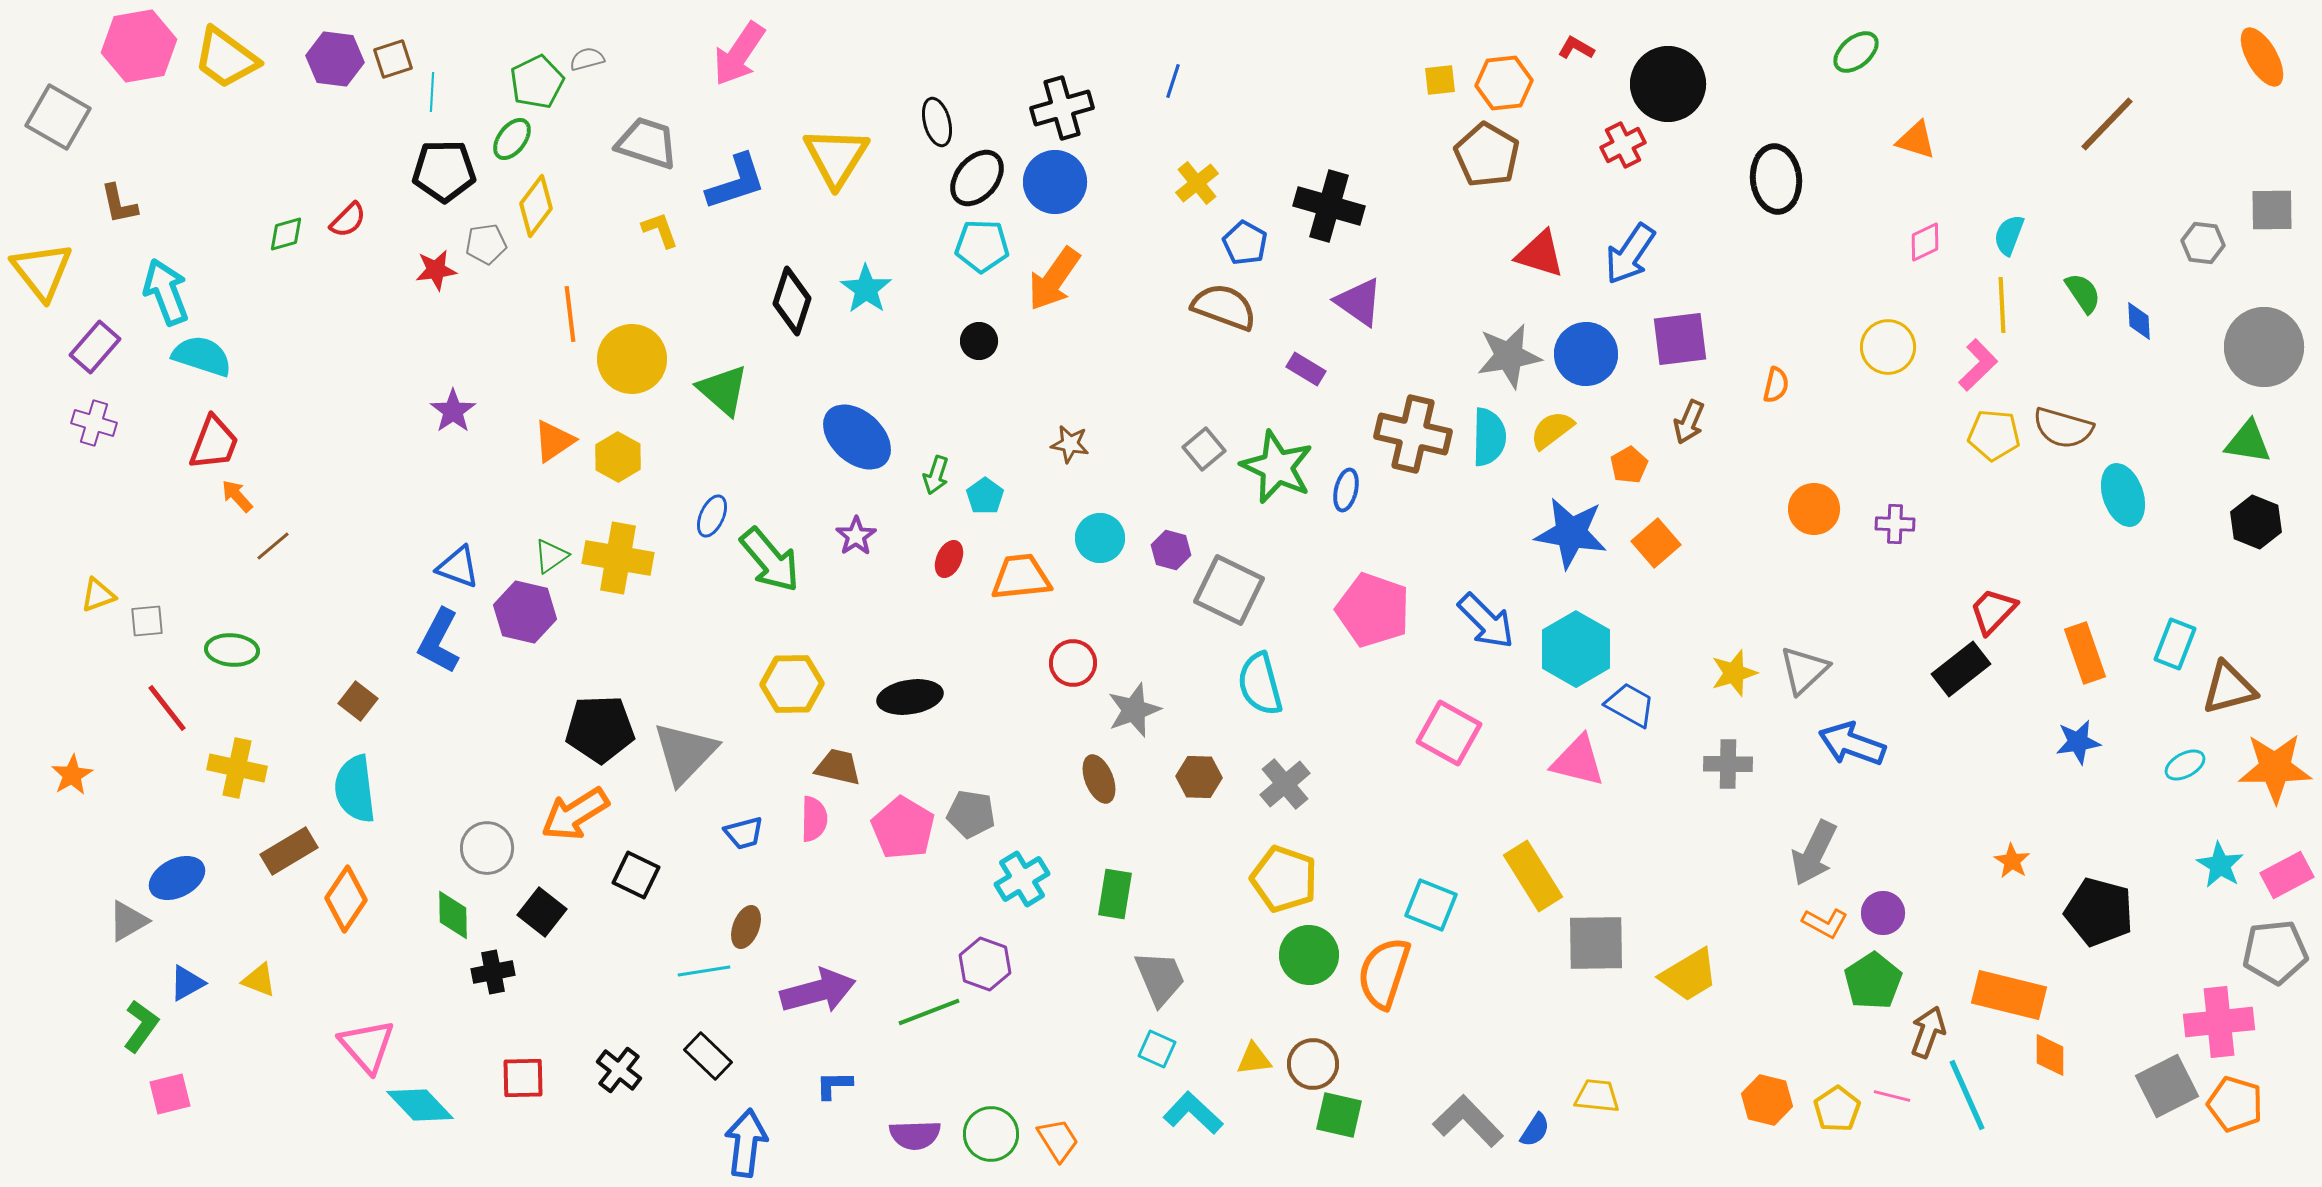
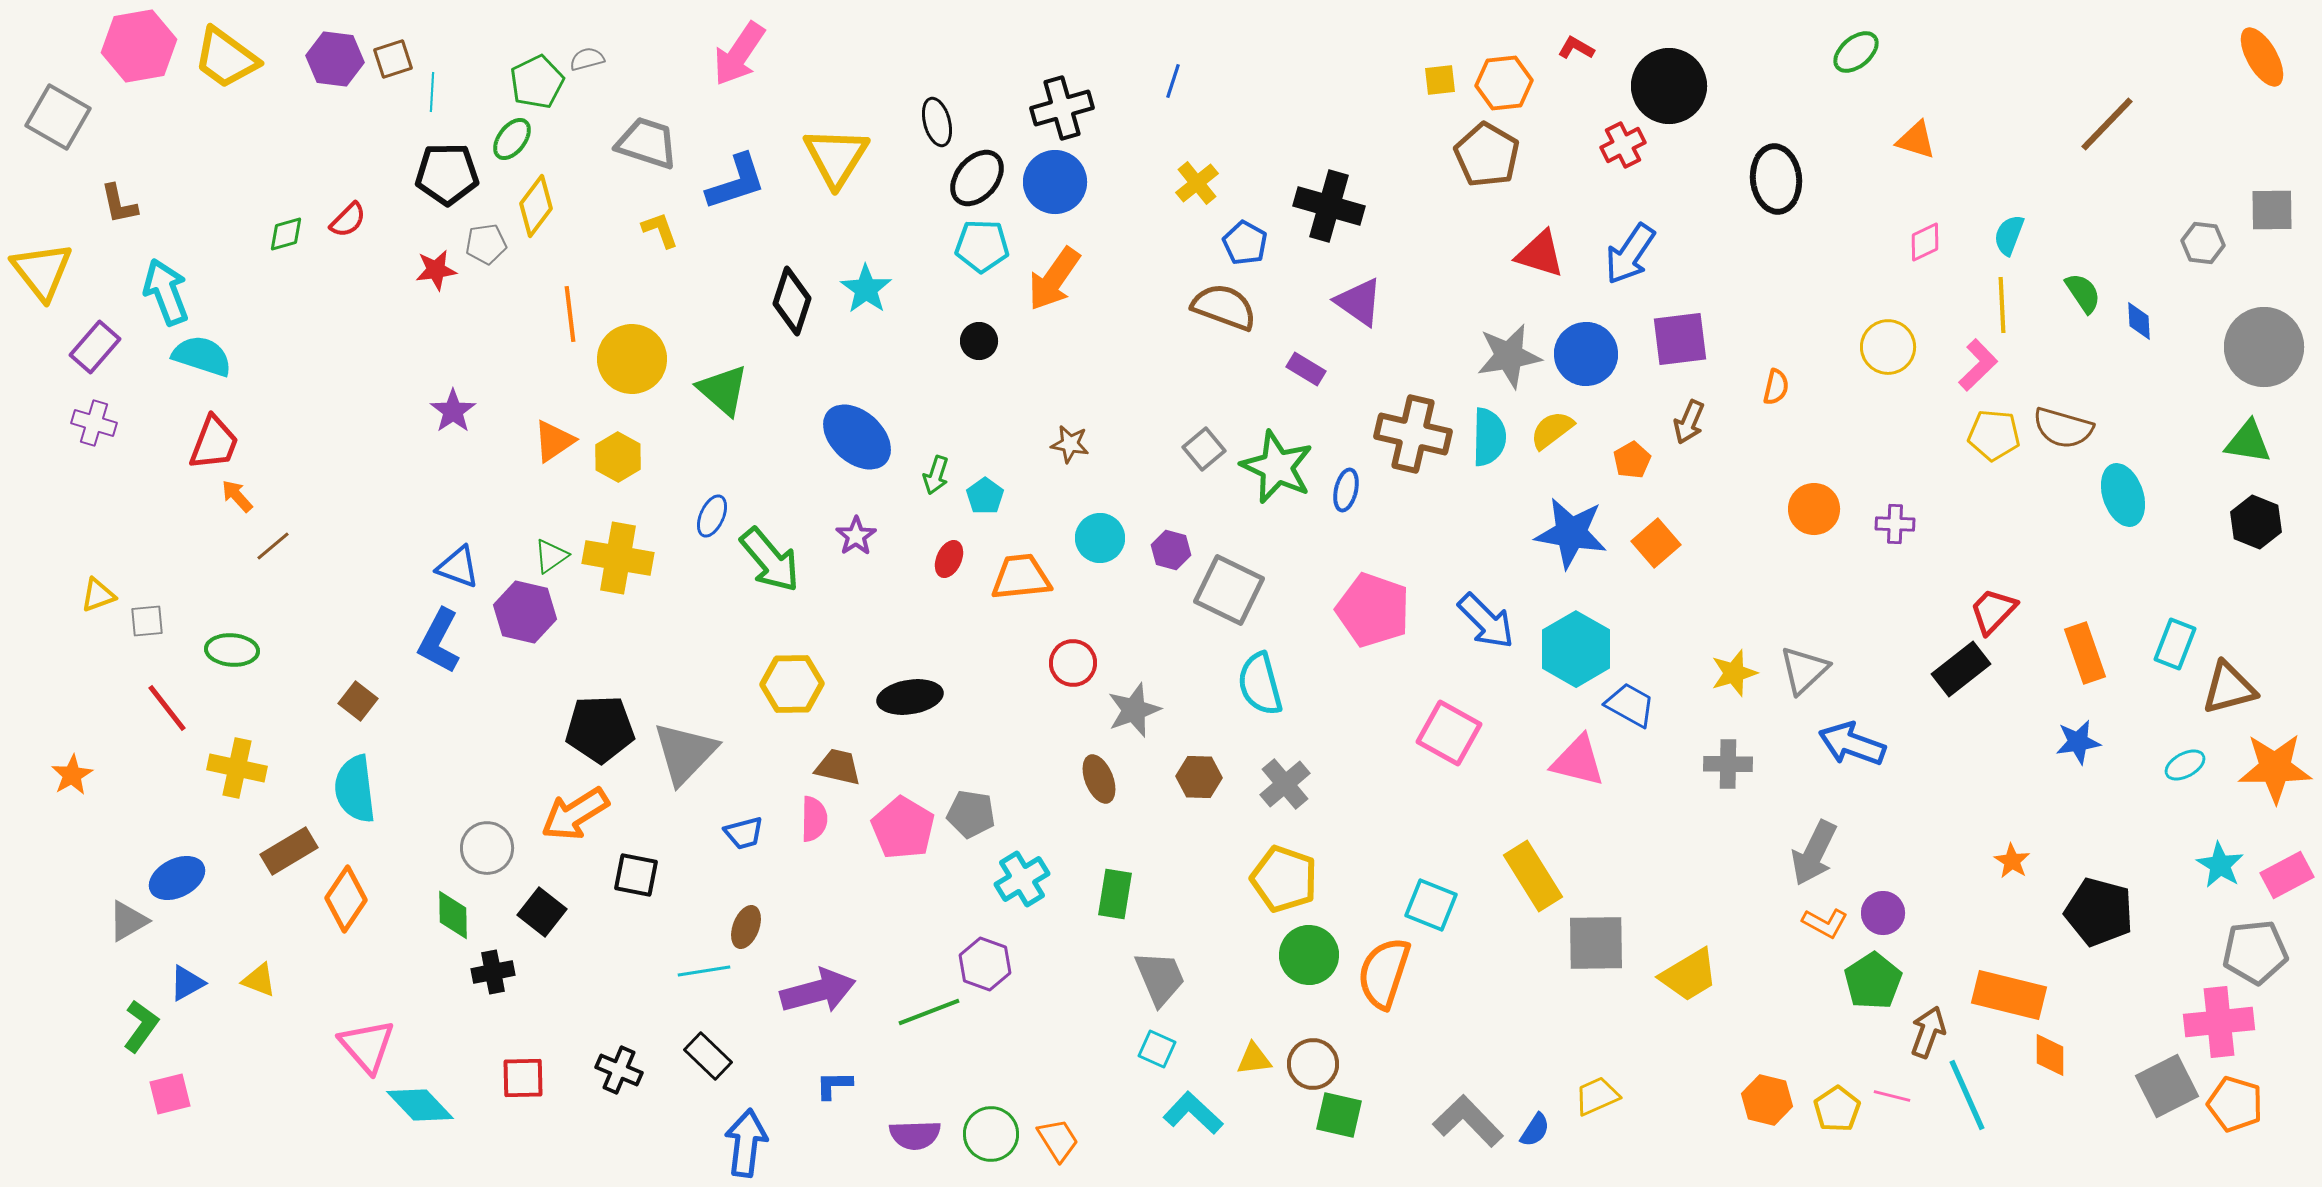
black circle at (1668, 84): moved 1 px right, 2 px down
black pentagon at (444, 171): moved 3 px right, 3 px down
orange semicircle at (1776, 385): moved 2 px down
orange pentagon at (1629, 465): moved 3 px right, 5 px up
black square at (636, 875): rotated 15 degrees counterclockwise
gray pentagon at (2275, 952): moved 20 px left
black cross at (619, 1070): rotated 15 degrees counterclockwise
yellow trapezoid at (1597, 1096): rotated 30 degrees counterclockwise
